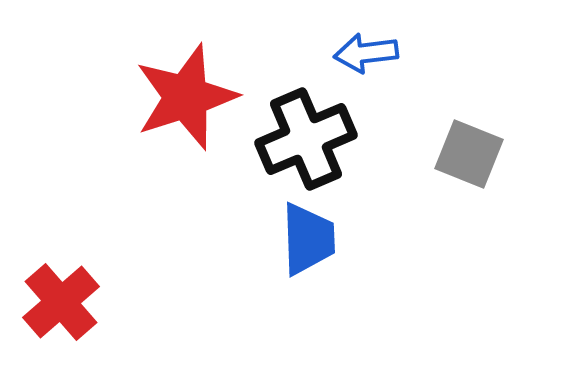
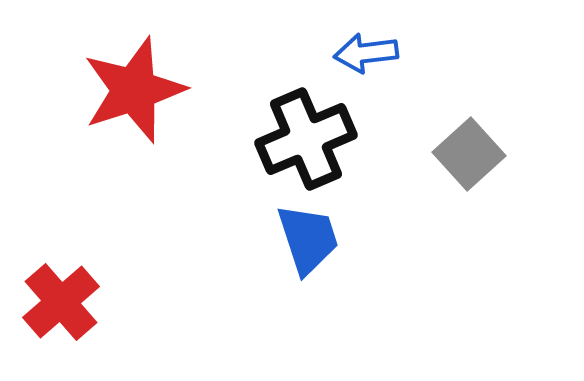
red star: moved 52 px left, 7 px up
gray square: rotated 26 degrees clockwise
blue trapezoid: rotated 16 degrees counterclockwise
